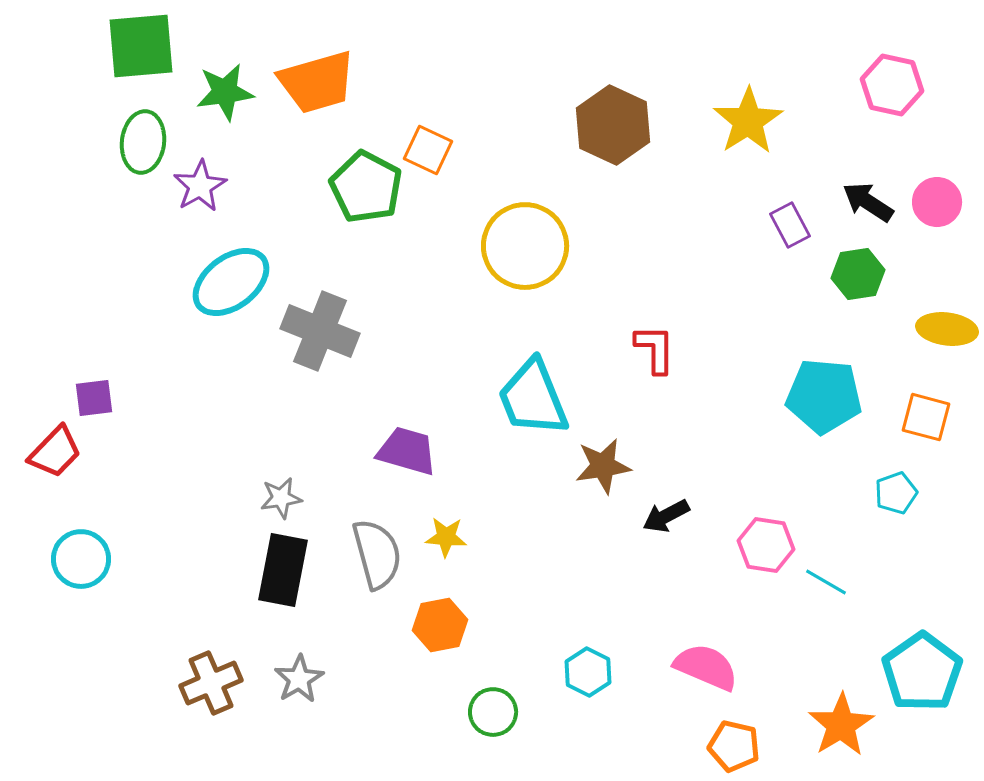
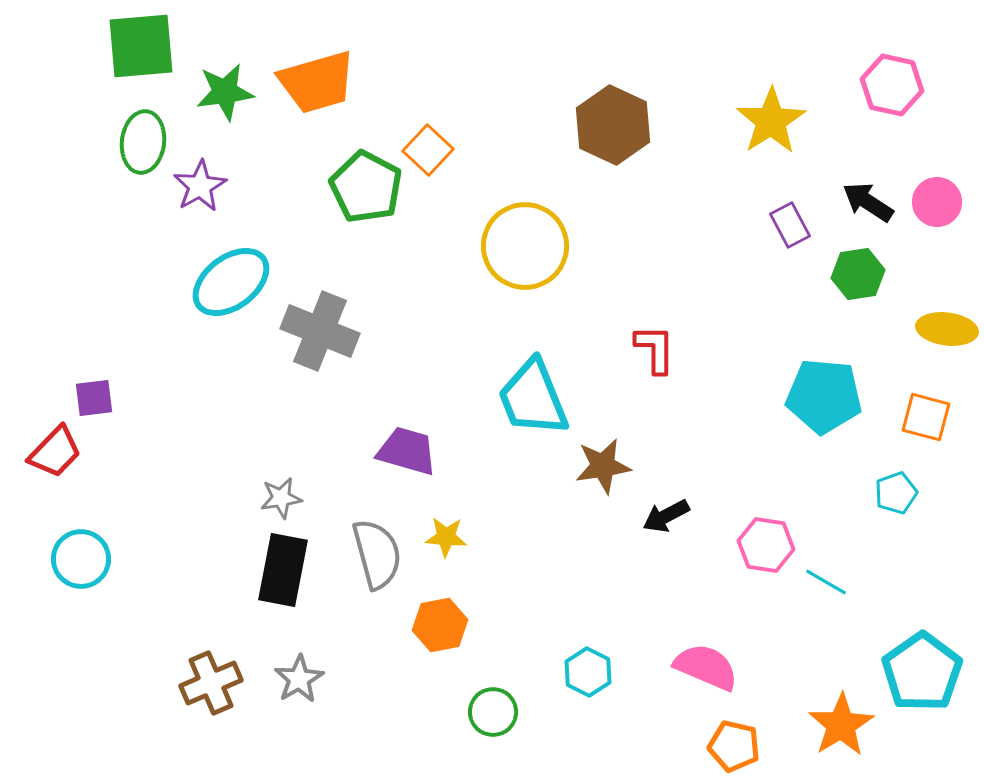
yellow star at (748, 121): moved 23 px right
orange square at (428, 150): rotated 18 degrees clockwise
